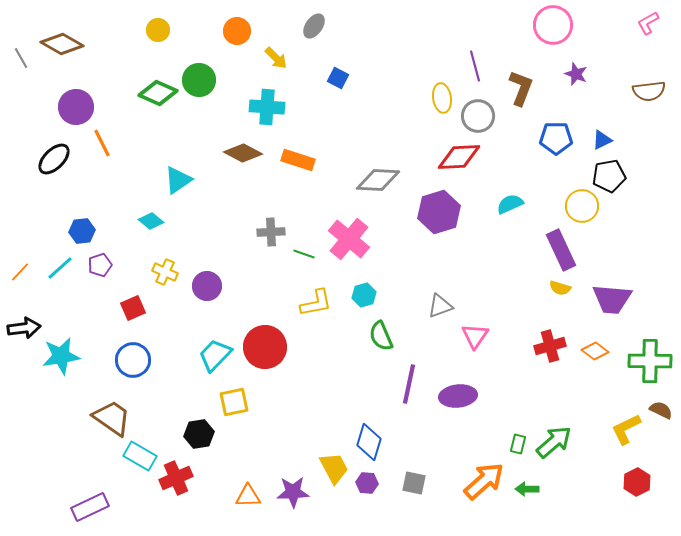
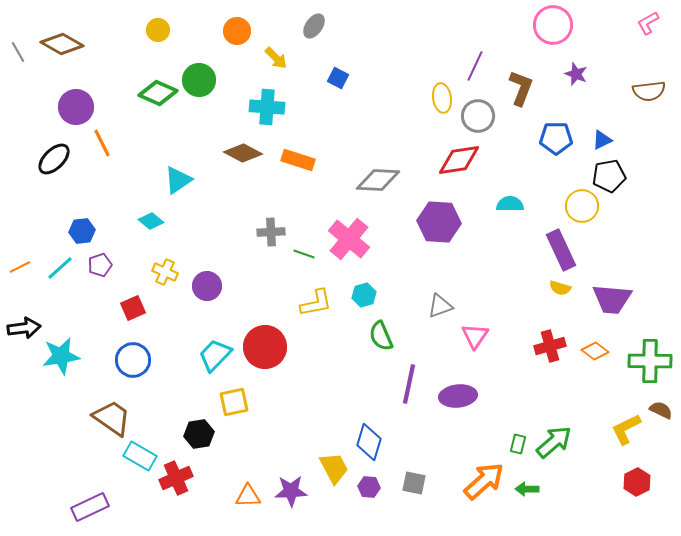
gray line at (21, 58): moved 3 px left, 6 px up
purple line at (475, 66): rotated 40 degrees clockwise
red diamond at (459, 157): moved 3 px down; rotated 6 degrees counterclockwise
cyan semicircle at (510, 204): rotated 24 degrees clockwise
purple hexagon at (439, 212): moved 10 px down; rotated 21 degrees clockwise
orange line at (20, 272): moved 5 px up; rotated 20 degrees clockwise
purple hexagon at (367, 483): moved 2 px right, 4 px down
purple star at (293, 492): moved 2 px left, 1 px up
